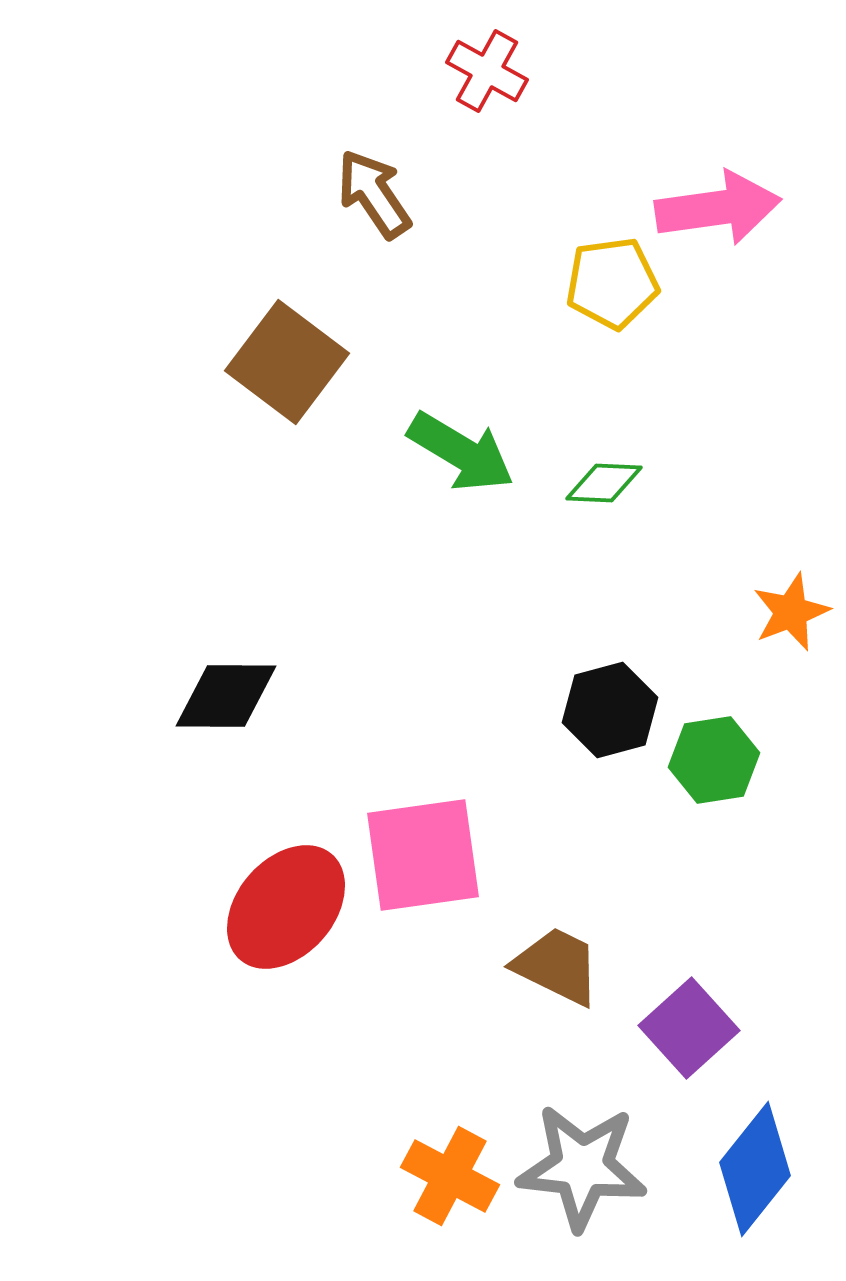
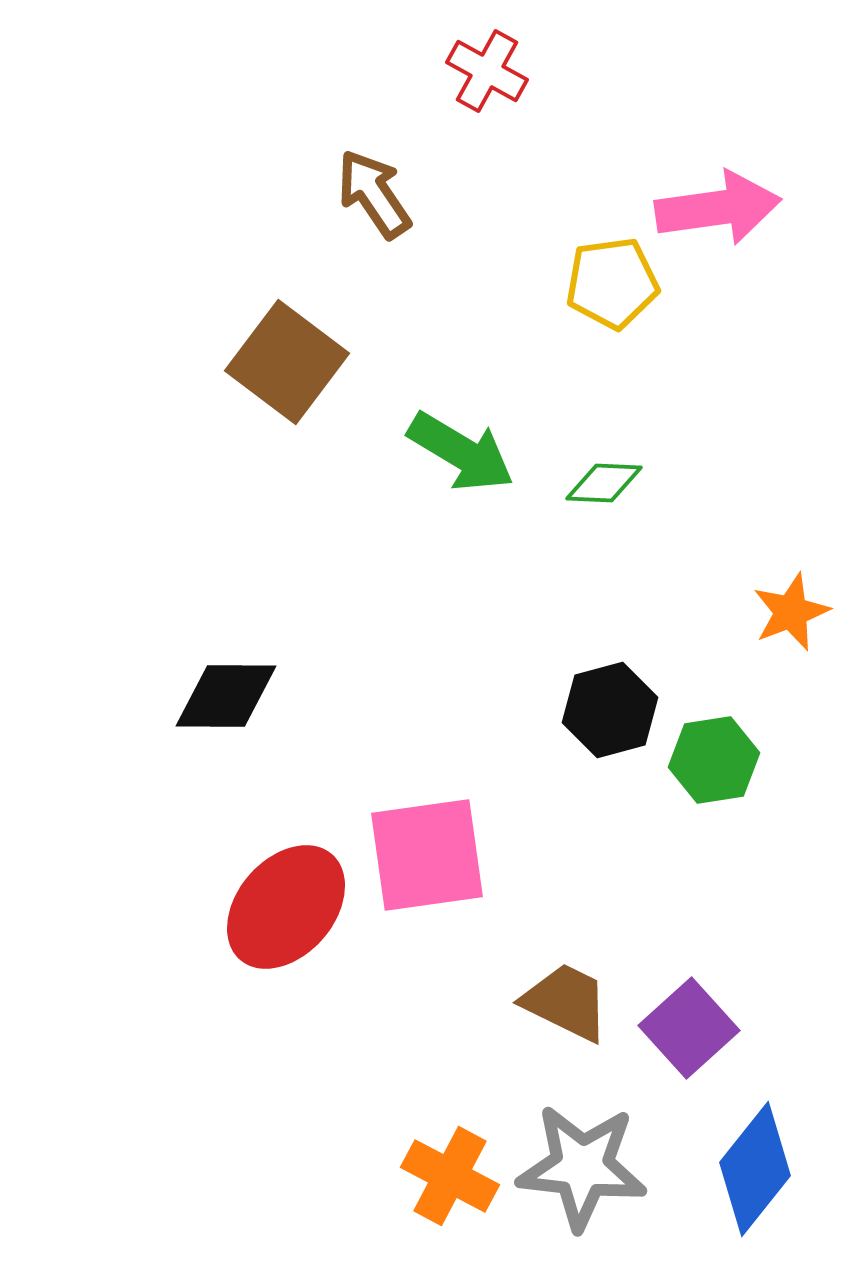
pink square: moved 4 px right
brown trapezoid: moved 9 px right, 36 px down
